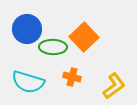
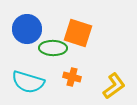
orange square: moved 6 px left, 4 px up; rotated 28 degrees counterclockwise
green ellipse: moved 1 px down
